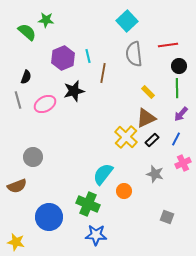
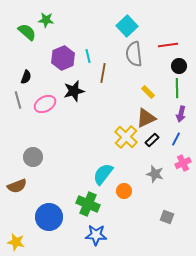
cyan square: moved 5 px down
purple arrow: rotated 28 degrees counterclockwise
